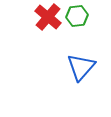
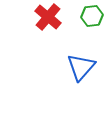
green hexagon: moved 15 px right
